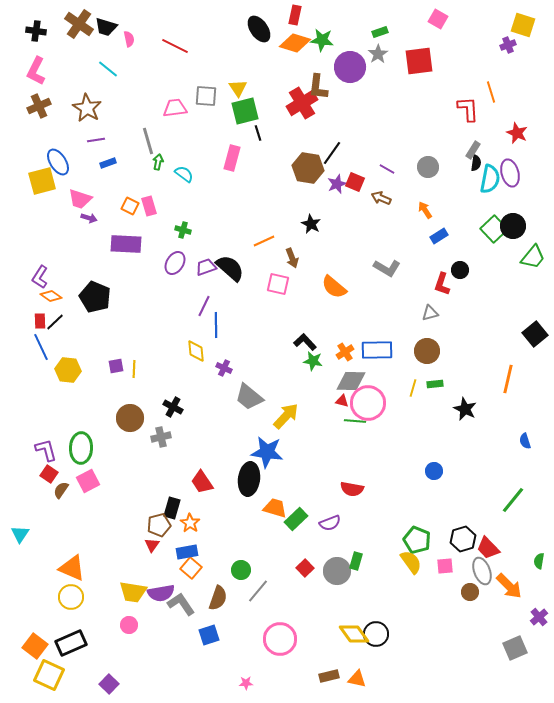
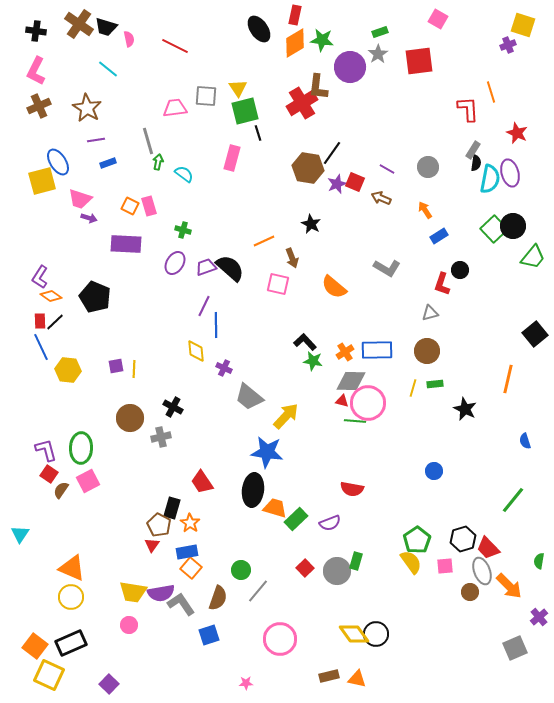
orange diamond at (295, 43): rotated 48 degrees counterclockwise
black ellipse at (249, 479): moved 4 px right, 11 px down
brown pentagon at (159, 525): rotated 30 degrees counterclockwise
green pentagon at (417, 540): rotated 16 degrees clockwise
